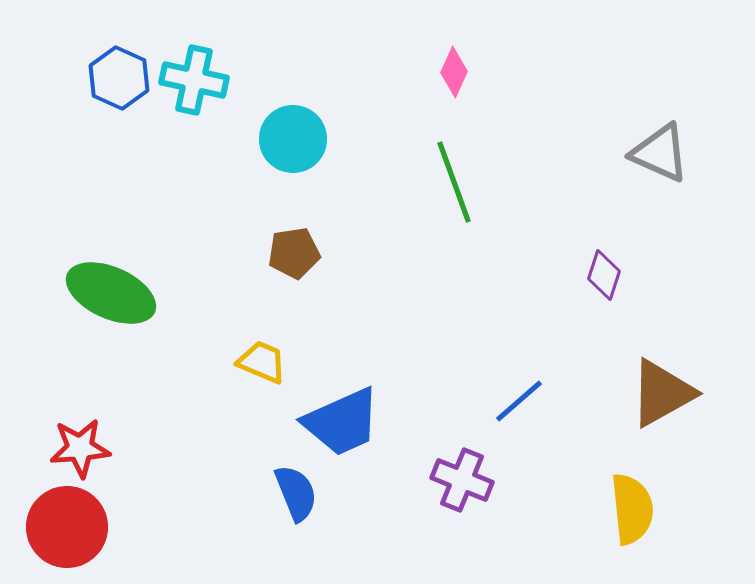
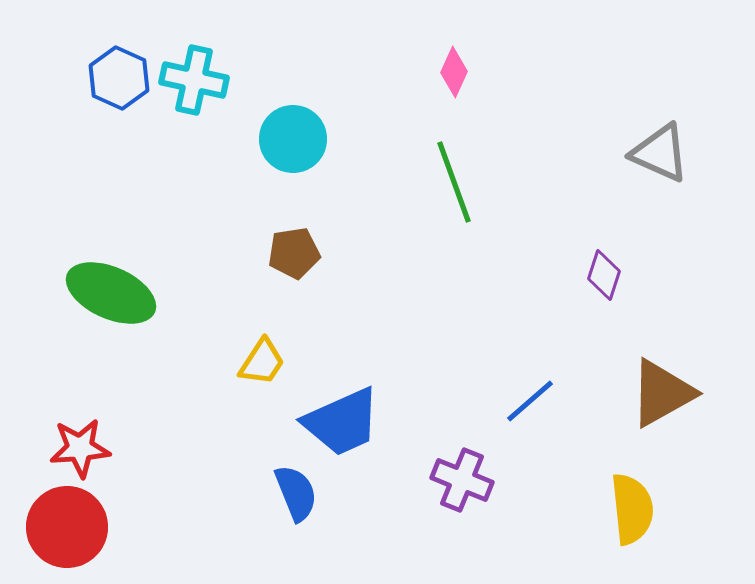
yellow trapezoid: rotated 100 degrees clockwise
blue line: moved 11 px right
